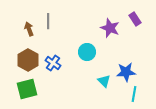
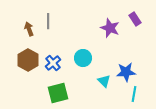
cyan circle: moved 4 px left, 6 px down
blue cross: rotated 14 degrees clockwise
green square: moved 31 px right, 4 px down
